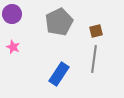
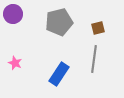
purple circle: moved 1 px right
gray pentagon: rotated 12 degrees clockwise
brown square: moved 2 px right, 3 px up
pink star: moved 2 px right, 16 px down
